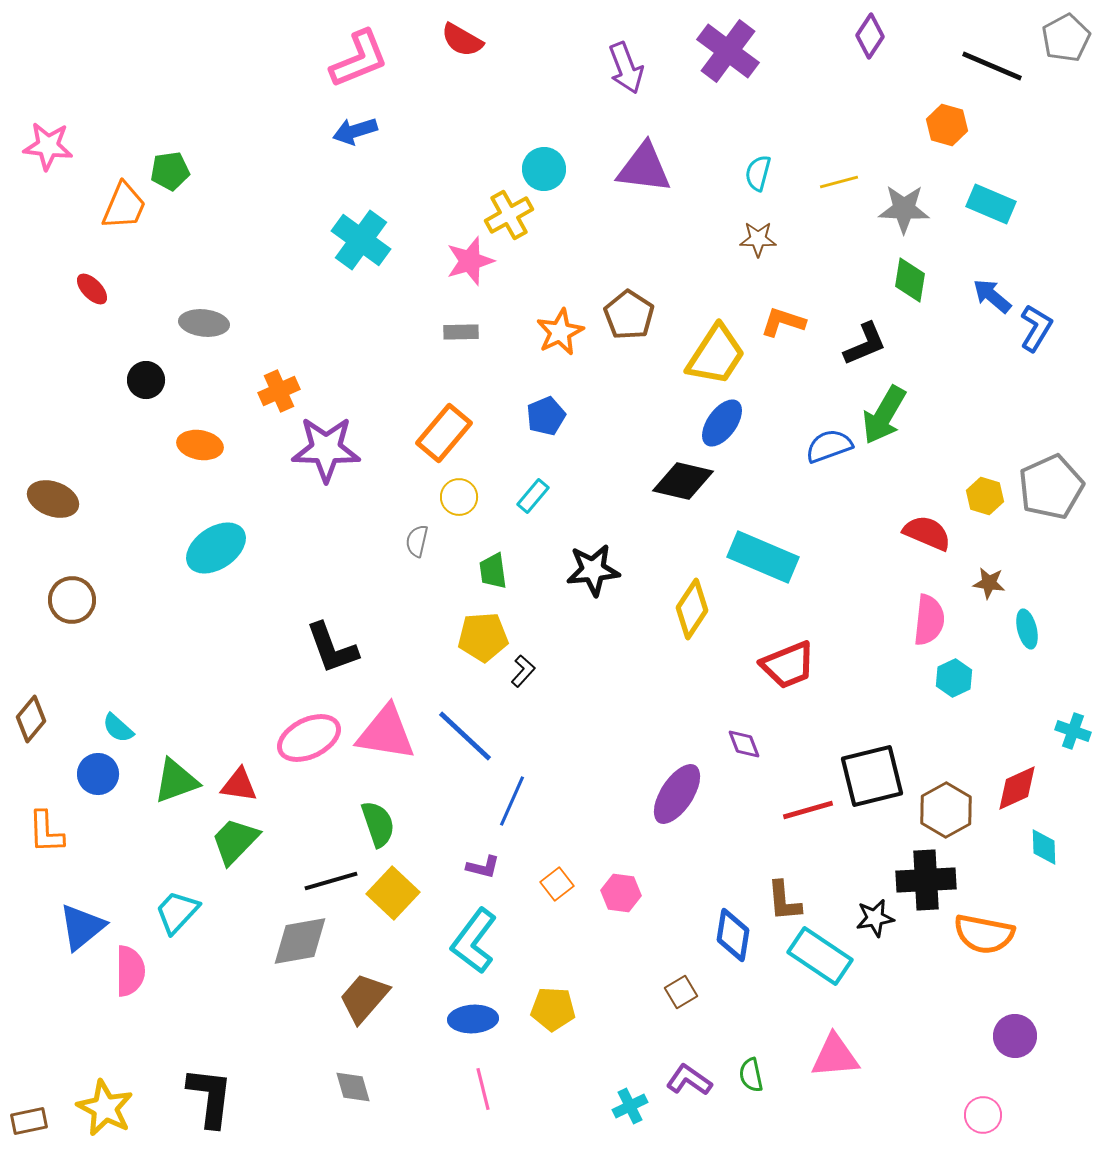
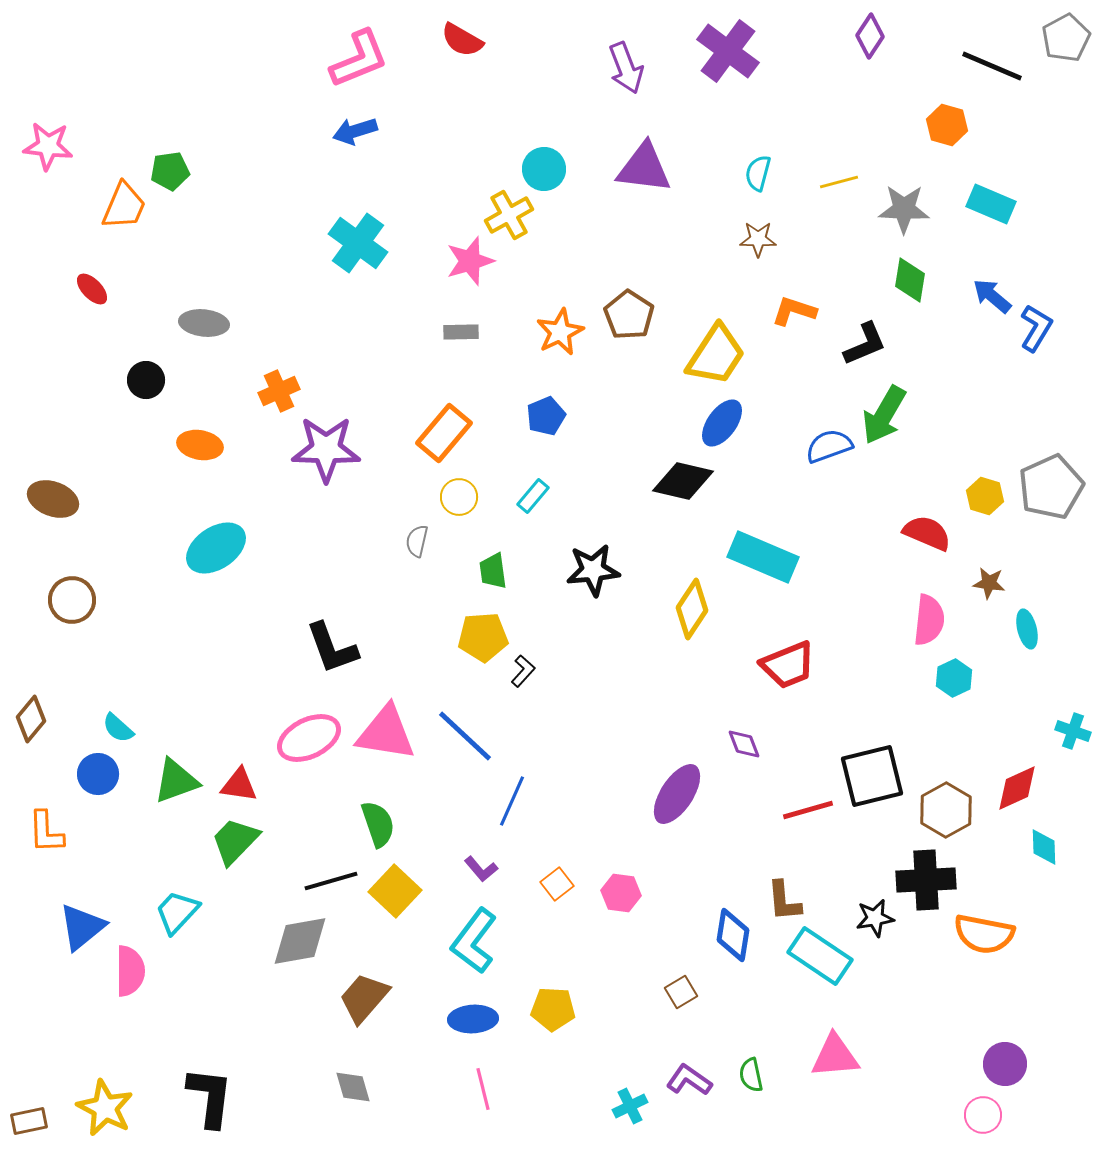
cyan cross at (361, 240): moved 3 px left, 3 px down
orange L-shape at (783, 322): moved 11 px right, 11 px up
purple L-shape at (483, 867): moved 2 px left, 2 px down; rotated 36 degrees clockwise
yellow square at (393, 893): moved 2 px right, 2 px up
purple circle at (1015, 1036): moved 10 px left, 28 px down
